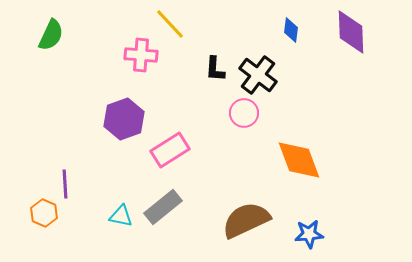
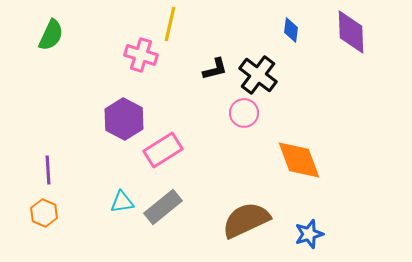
yellow line: rotated 56 degrees clockwise
pink cross: rotated 12 degrees clockwise
black L-shape: rotated 108 degrees counterclockwise
purple hexagon: rotated 12 degrees counterclockwise
pink rectangle: moved 7 px left
purple line: moved 17 px left, 14 px up
cyan triangle: moved 1 px right, 14 px up; rotated 20 degrees counterclockwise
blue star: rotated 12 degrees counterclockwise
